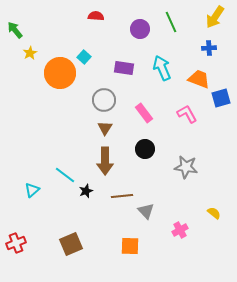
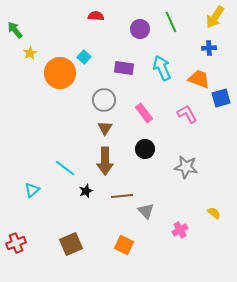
cyan line: moved 7 px up
orange square: moved 6 px left, 1 px up; rotated 24 degrees clockwise
